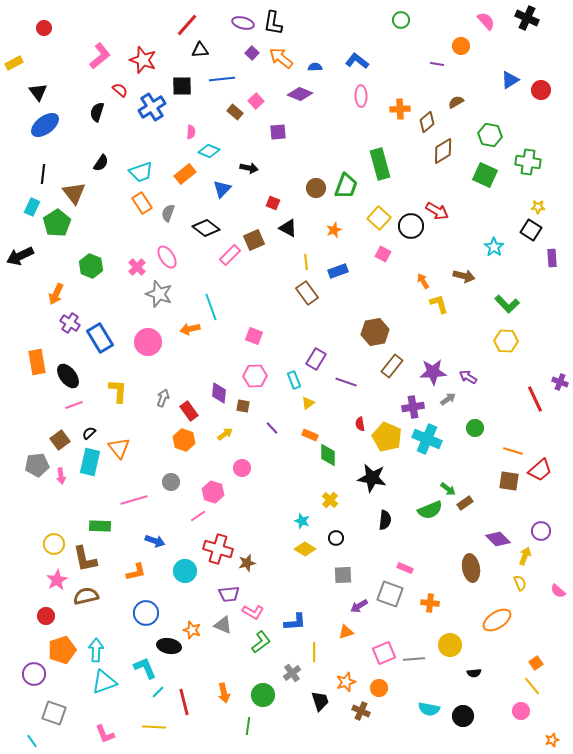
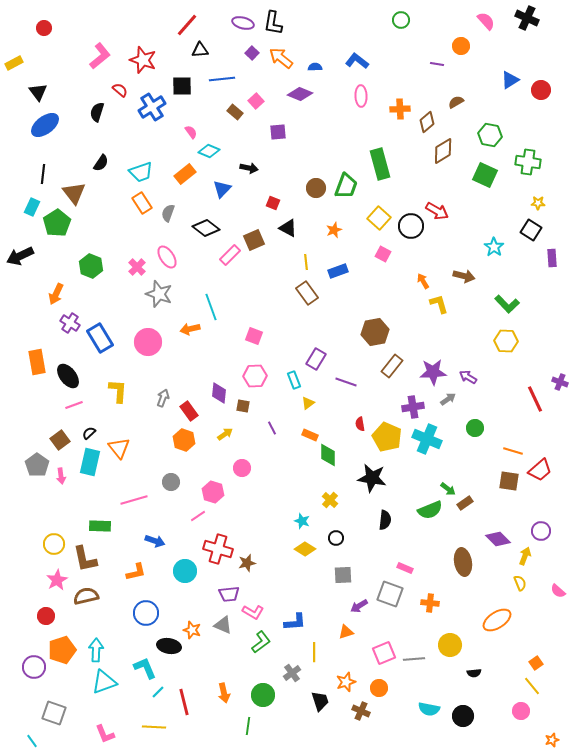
pink semicircle at (191, 132): rotated 40 degrees counterclockwise
yellow star at (538, 207): moved 4 px up
purple line at (272, 428): rotated 16 degrees clockwise
gray pentagon at (37, 465): rotated 30 degrees counterclockwise
brown ellipse at (471, 568): moved 8 px left, 6 px up
purple circle at (34, 674): moved 7 px up
